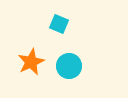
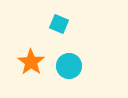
orange star: rotated 12 degrees counterclockwise
